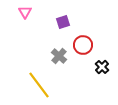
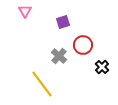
pink triangle: moved 1 px up
yellow line: moved 3 px right, 1 px up
